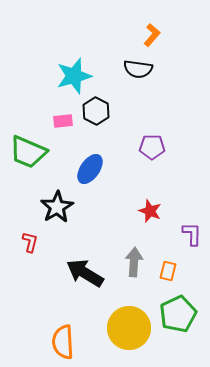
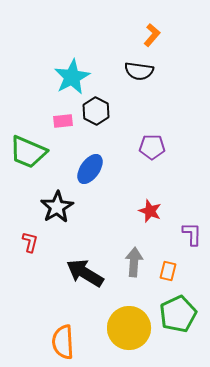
black semicircle: moved 1 px right, 2 px down
cyan star: moved 2 px left, 1 px down; rotated 12 degrees counterclockwise
